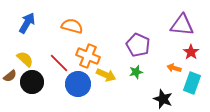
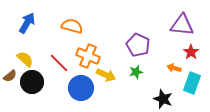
blue circle: moved 3 px right, 4 px down
